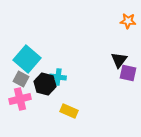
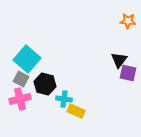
cyan cross: moved 6 px right, 22 px down
yellow rectangle: moved 7 px right
